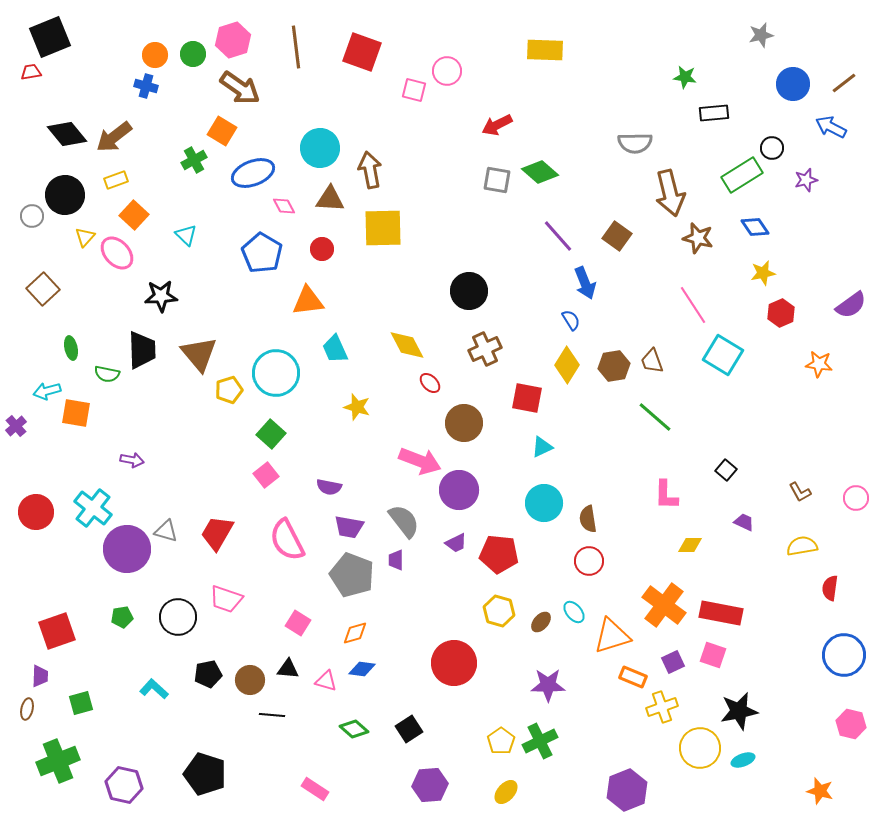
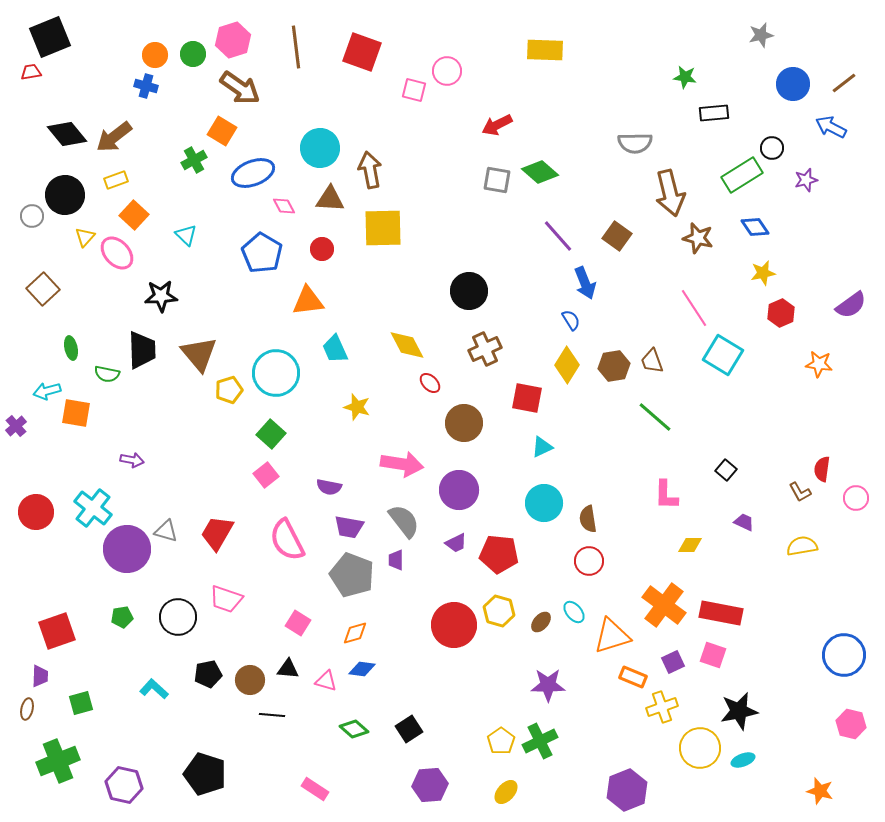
pink line at (693, 305): moved 1 px right, 3 px down
pink arrow at (420, 461): moved 18 px left, 3 px down; rotated 12 degrees counterclockwise
red semicircle at (830, 588): moved 8 px left, 119 px up
red circle at (454, 663): moved 38 px up
